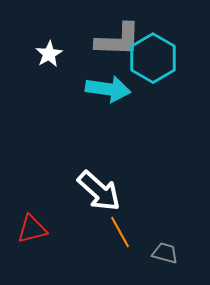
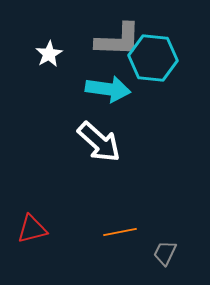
cyan hexagon: rotated 24 degrees counterclockwise
white arrow: moved 49 px up
orange line: rotated 72 degrees counterclockwise
gray trapezoid: rotated 80 degrees counterclockwise
